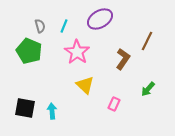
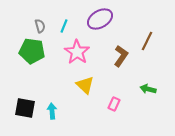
green pentagon: moved 3 px right; rotated 15 degrees counterclockwise
brown L-shape: moved 2 px left, 3 px up
green arrow: rotated 63 degrees clockwise
